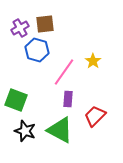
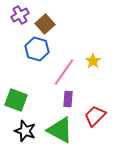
brown square: rotated 36 degrees counterclockwise
purple cross: moved 13 px up
blue hexagon: moved 1 px up
